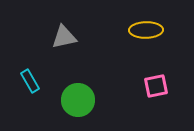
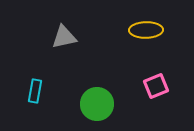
cyan rectangle: moved 5 px right, 10 px down; rotated 40 degrees clockwise
pink square: rotated 10 degrees counterclockwise
green circle: moved 19 px right, 4 px down
